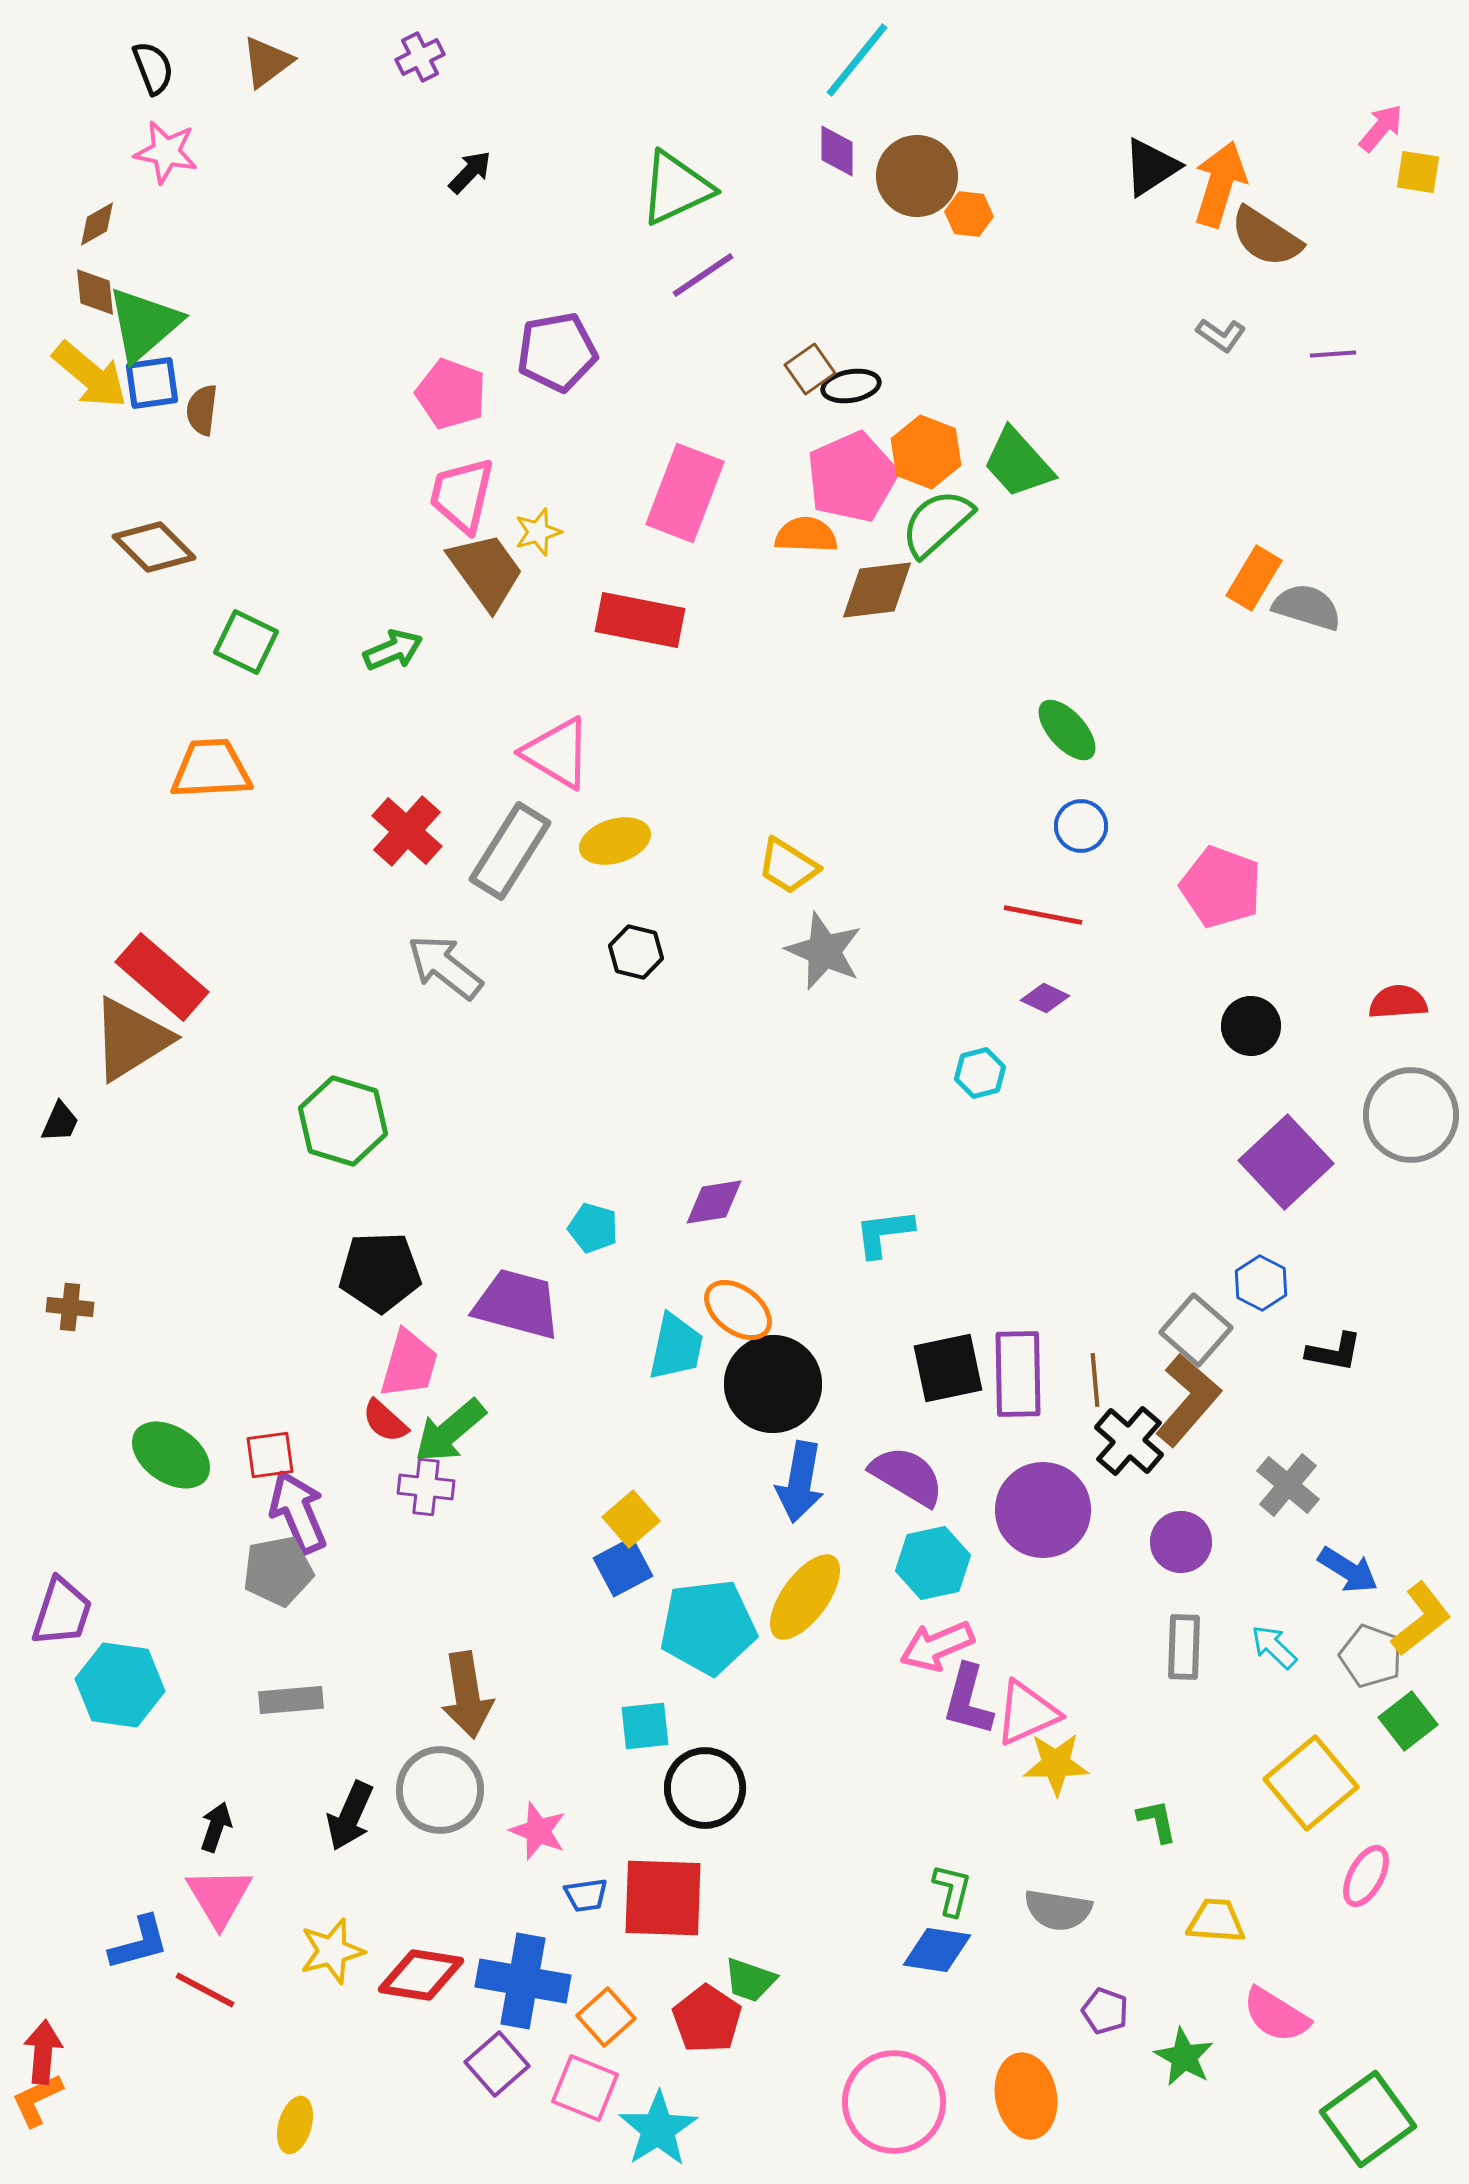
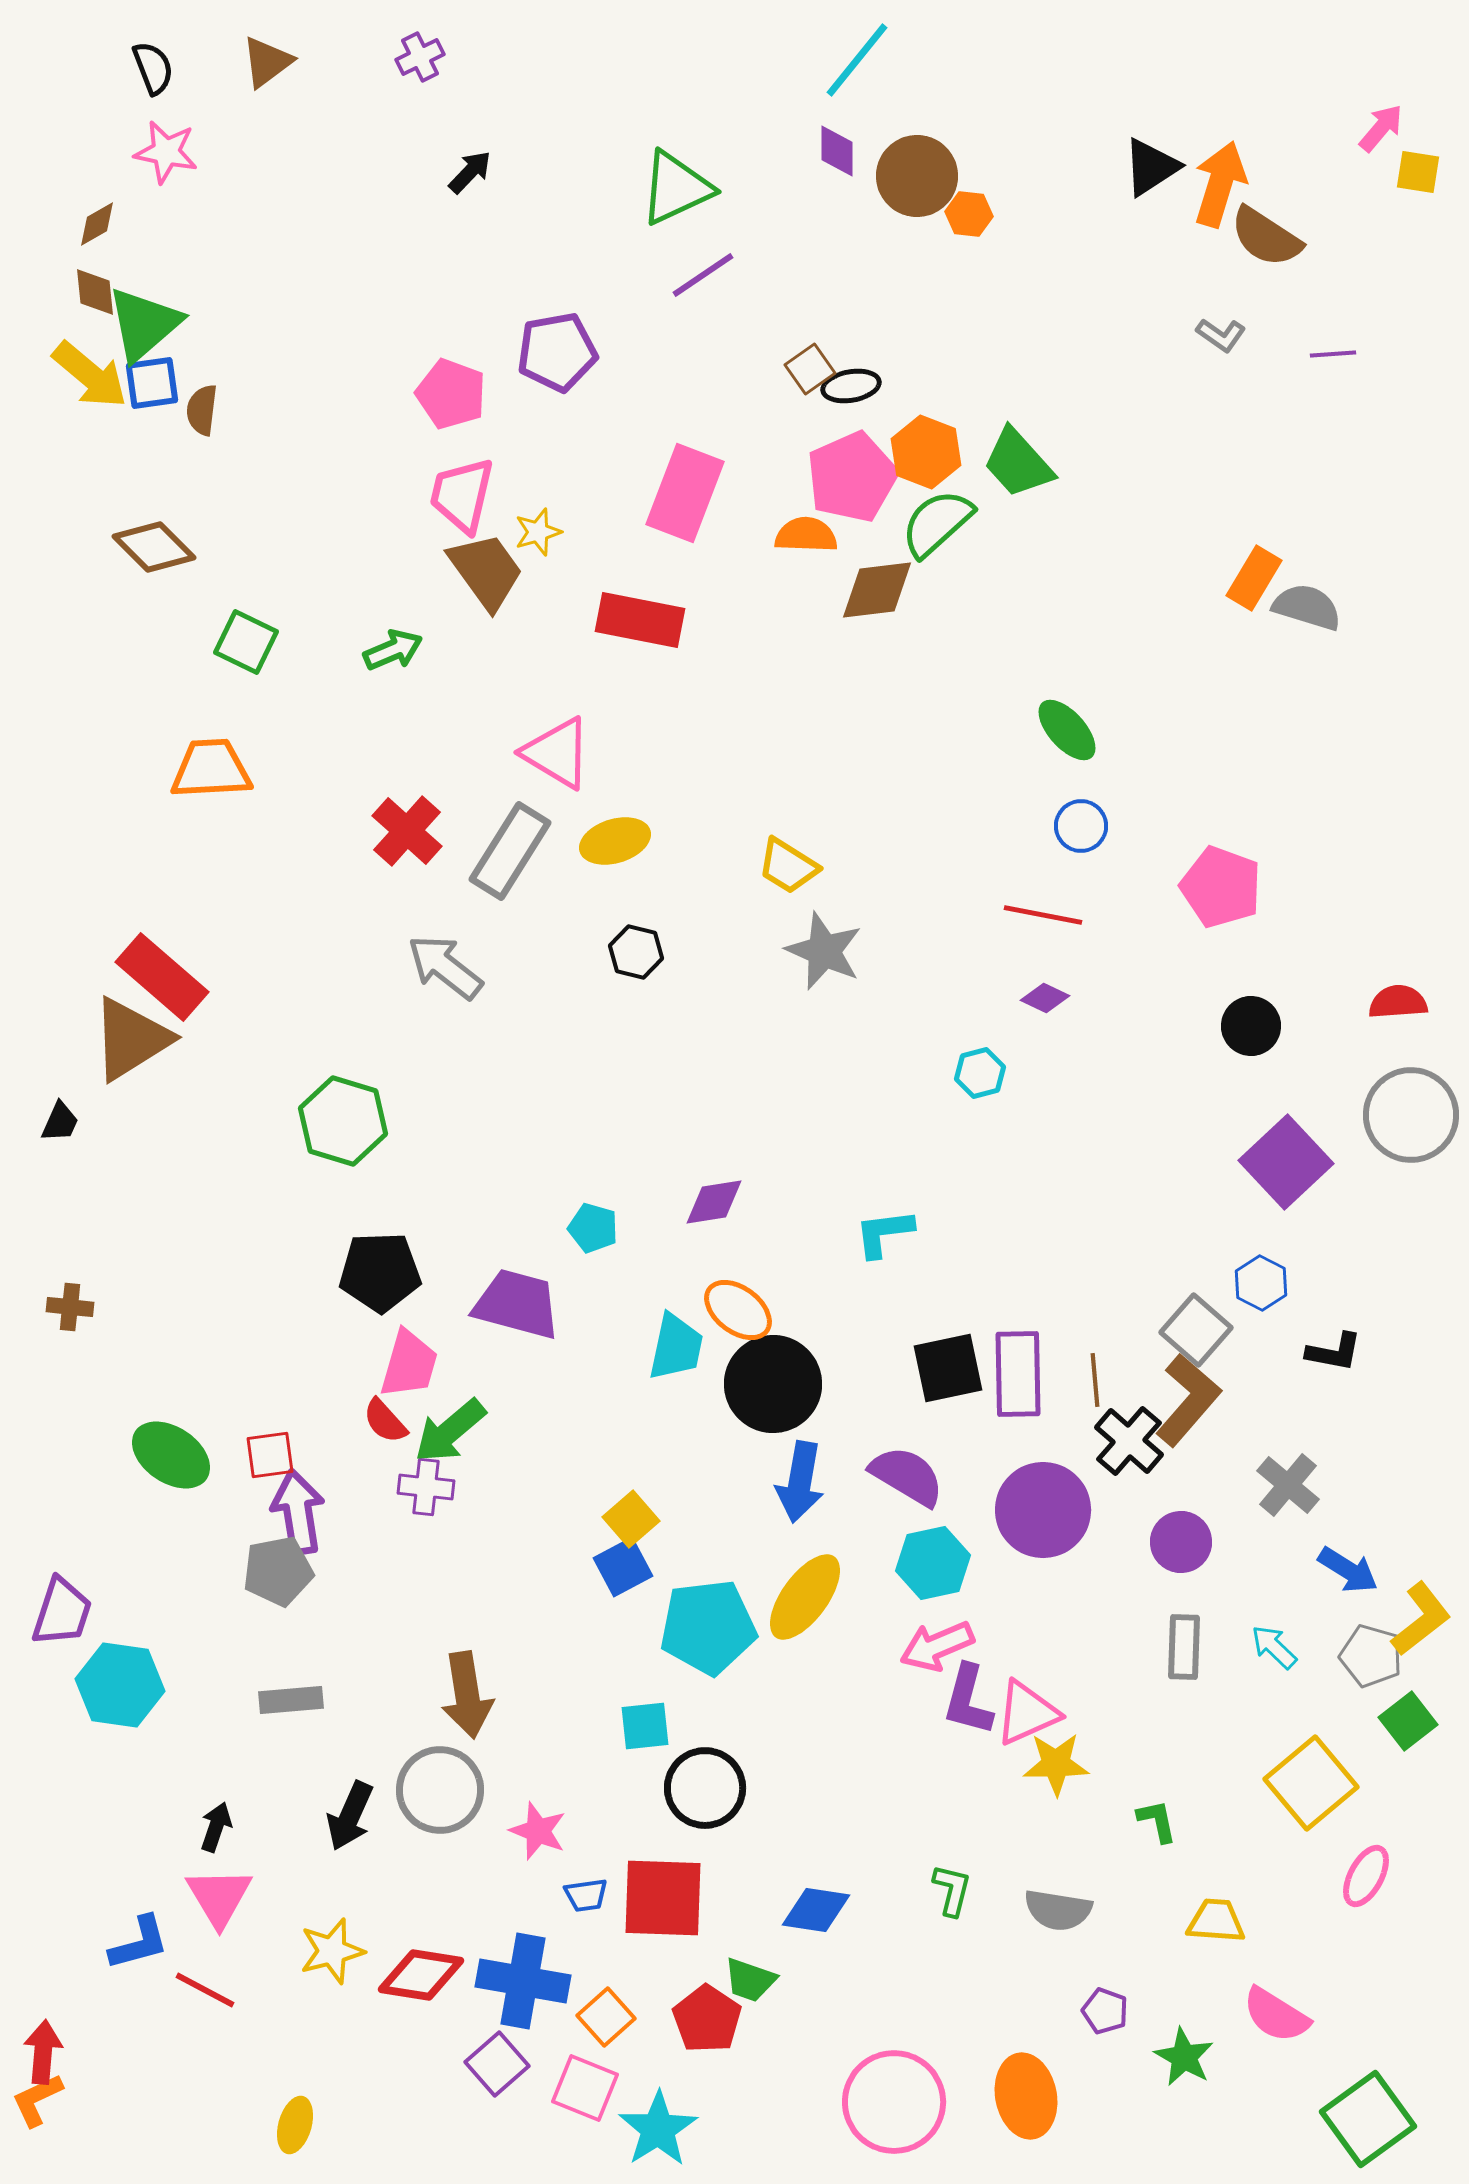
red semicircle at (385, 1421): rotated 6 degrees clockwise
purple arrow at (298, 1512): rotated 14 degrees clockwise
gray pentagon at (1371, 1656): rotated 4 degrees counterclockwise
blue diamond at (937, 1950): moved 121 px left, 40 px up
